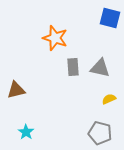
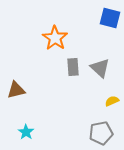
orange star: rotated 15 degrees clockwise
gray triangle: rotated 30 degrees clockwise
yellow semicircle: moved 3 px right, 2 px down
gray pentagon: moved 1 px right; rotated 25 degrees counterclockwise
